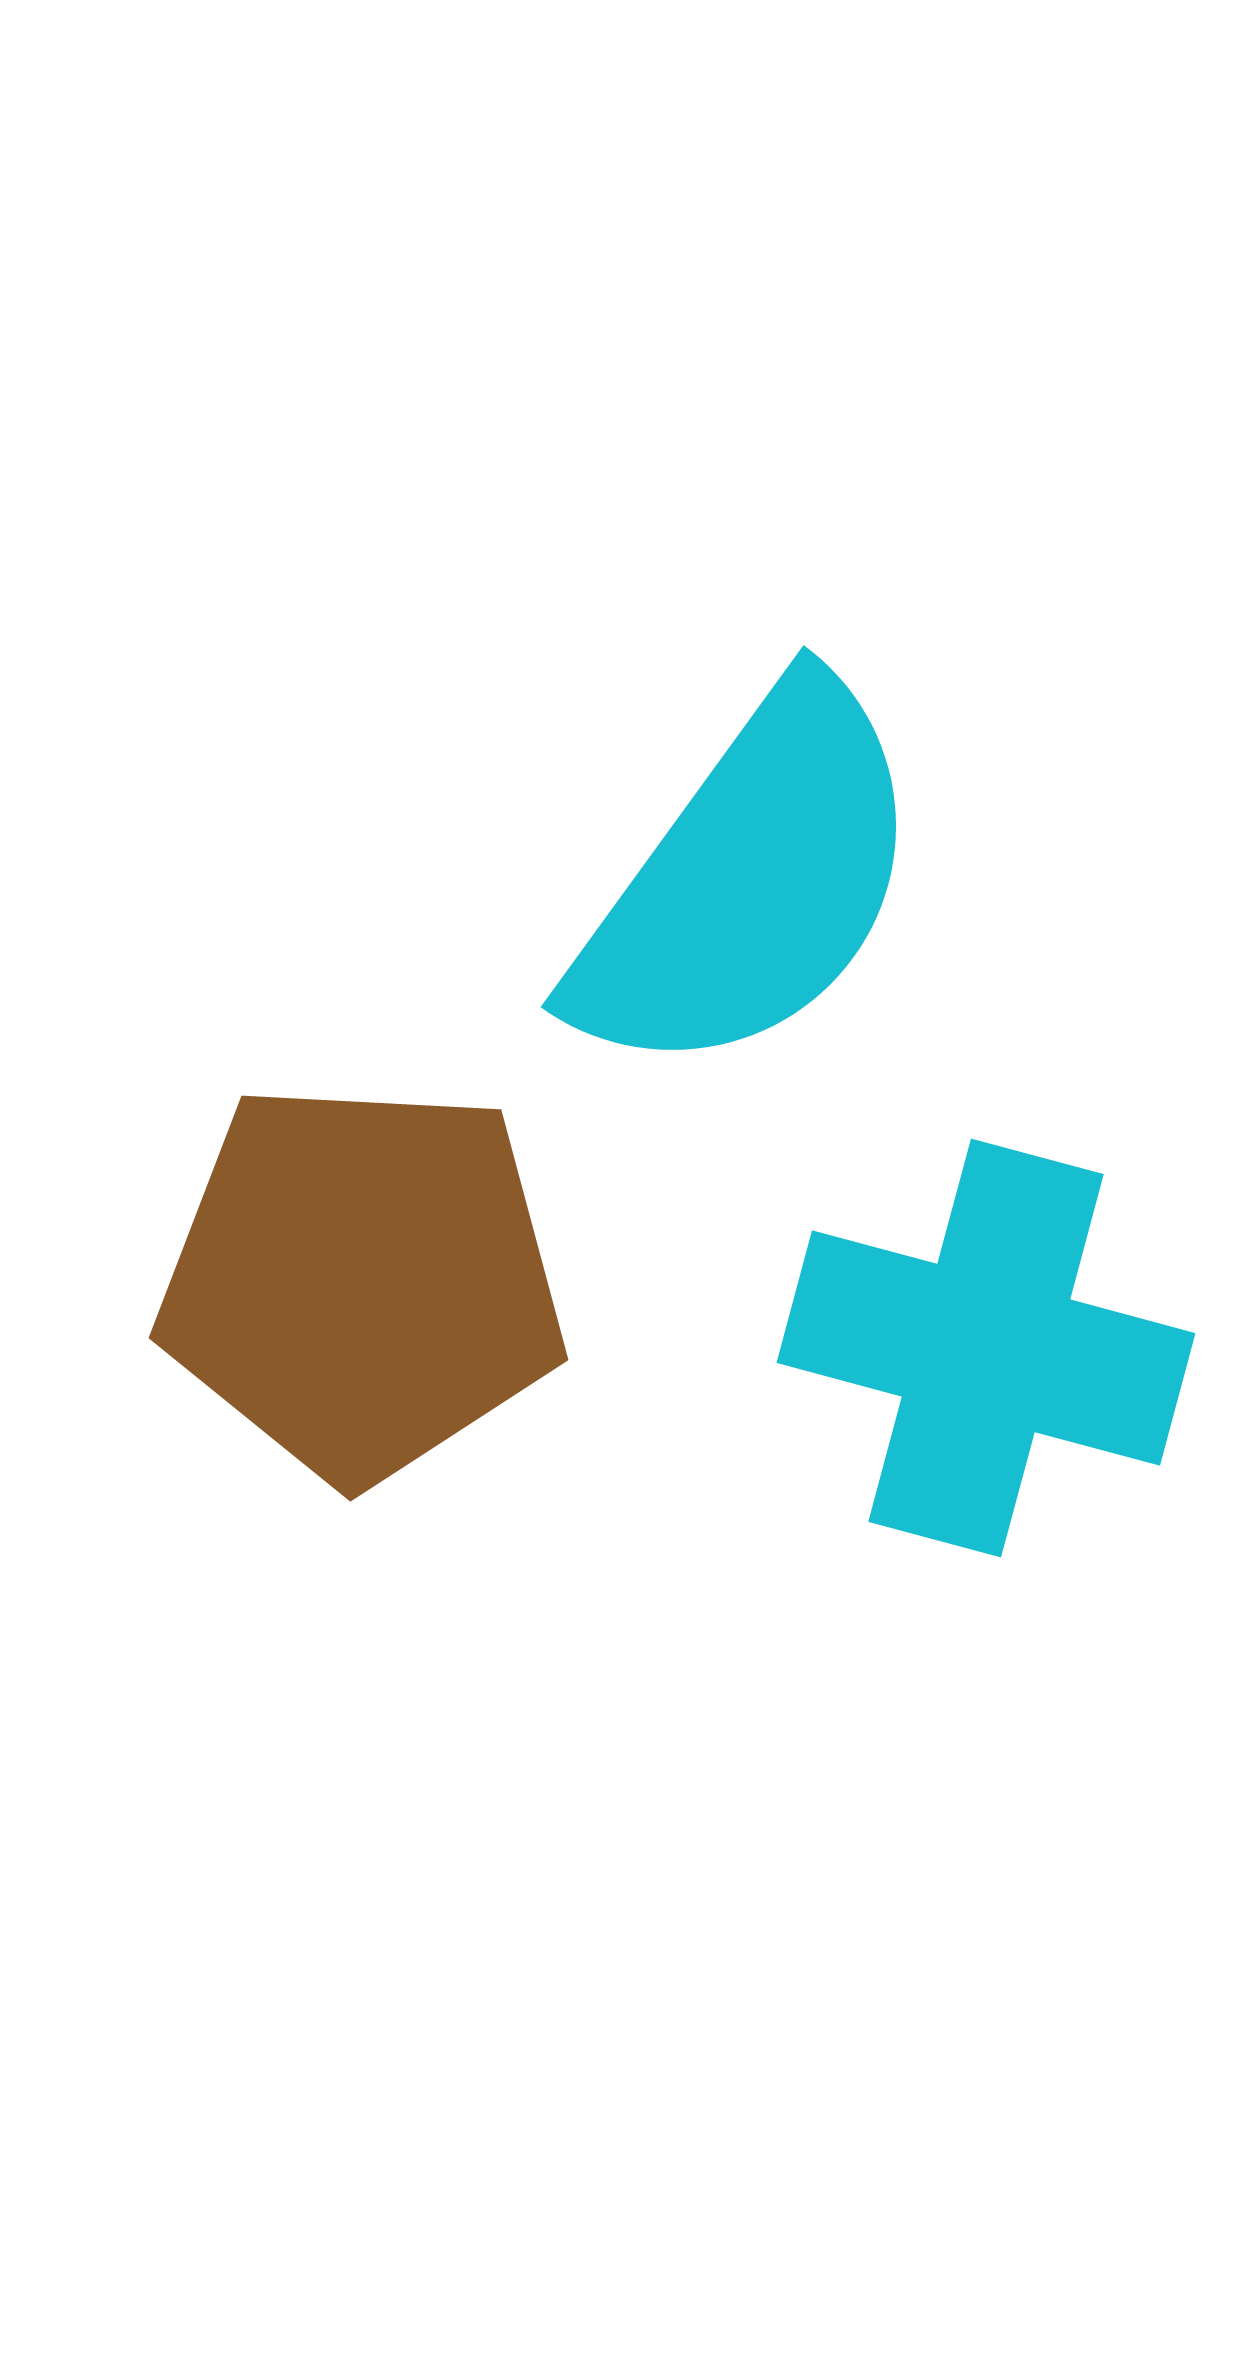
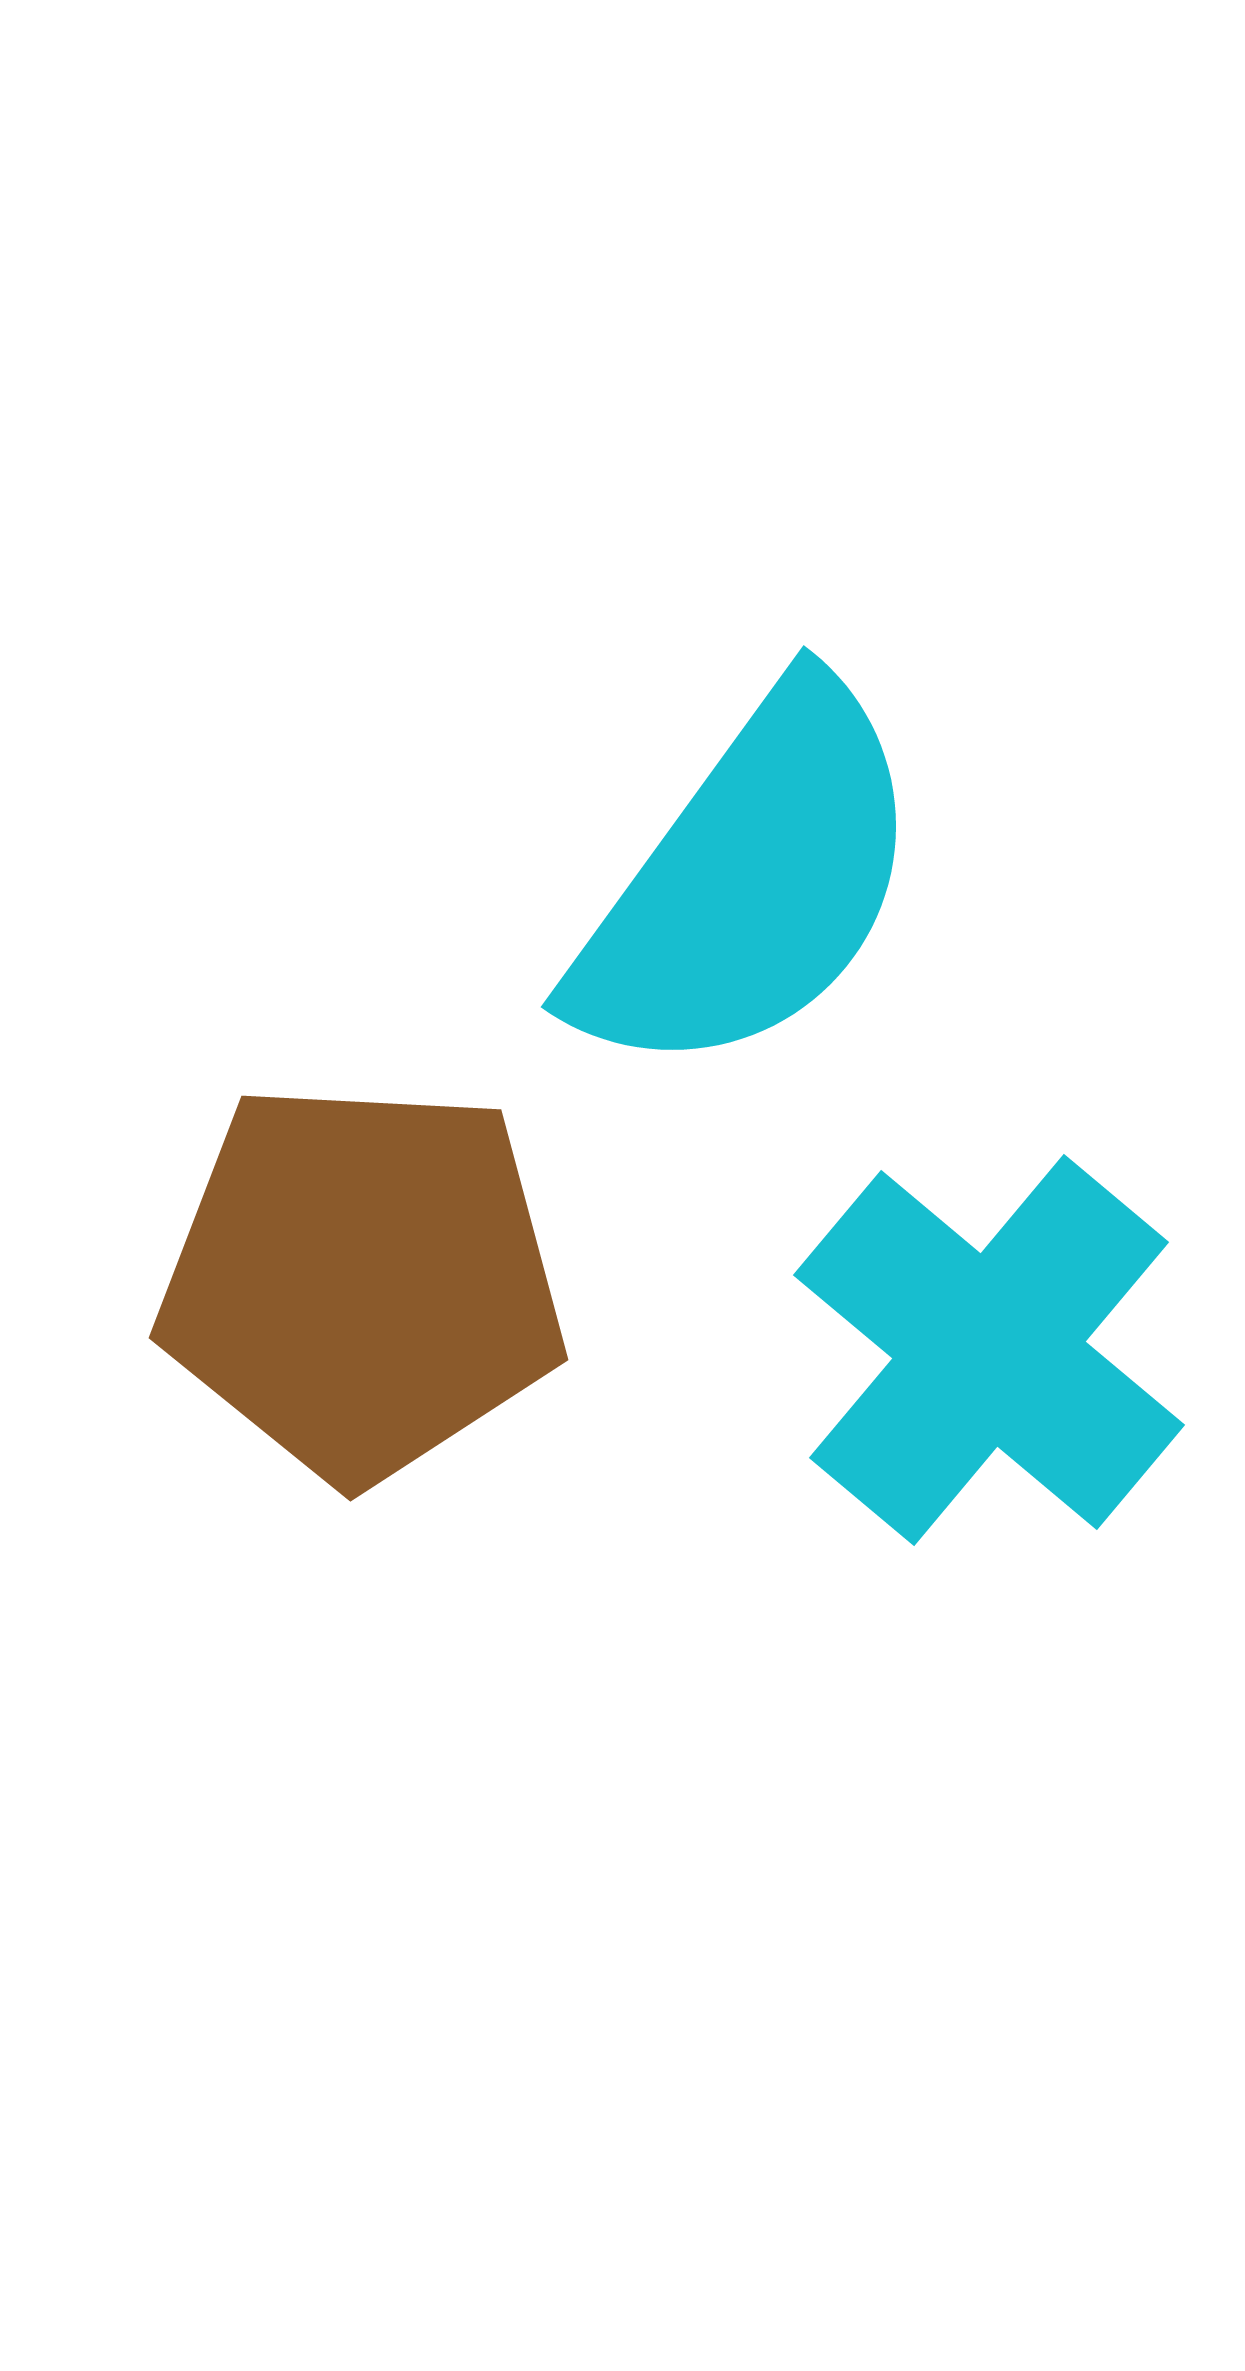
cyan cross: moved 3 px right, 2 px down; rotated 25 degrees clockwise
